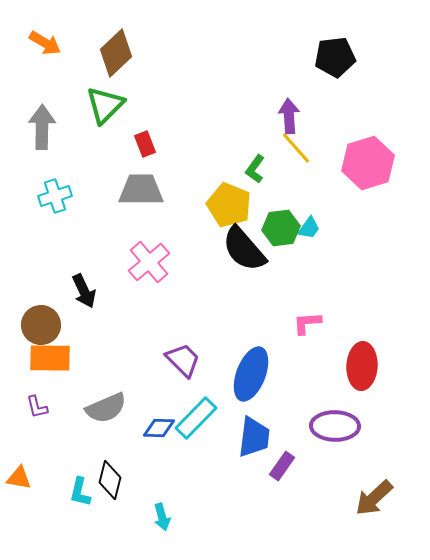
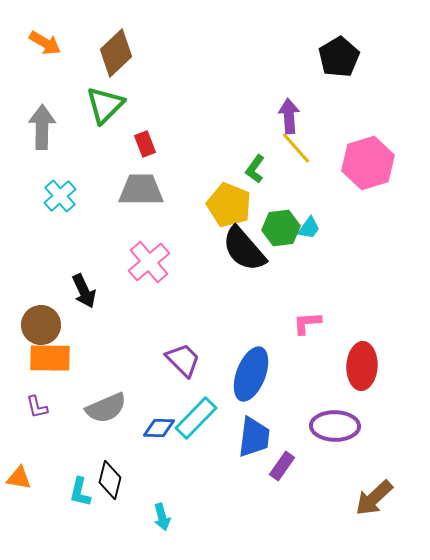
black pentagon: moved 4 px right; rotated 24 degrees counterclockwise
cyan cross: moved 5 px right; rotated 24 degrees counterclockwise
